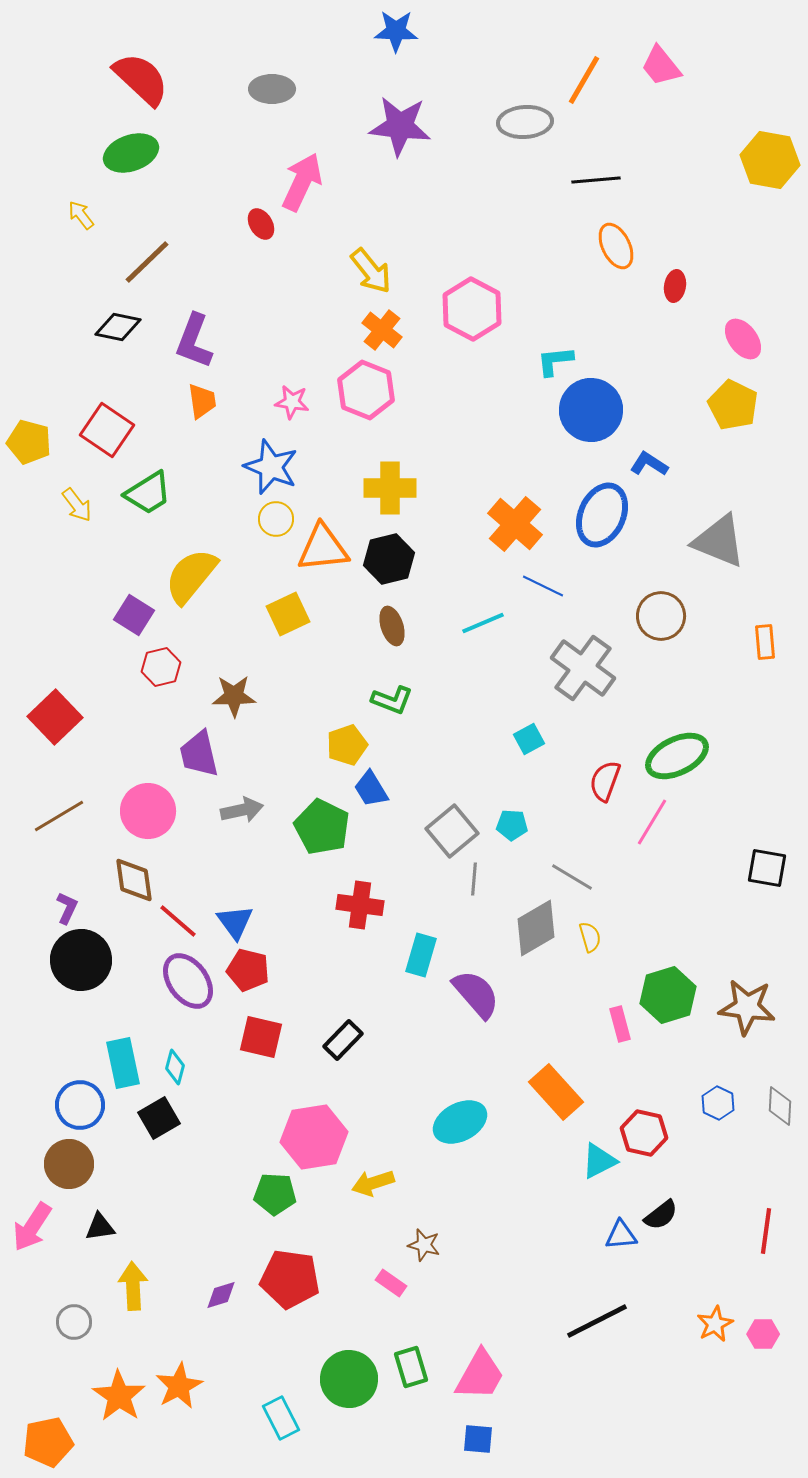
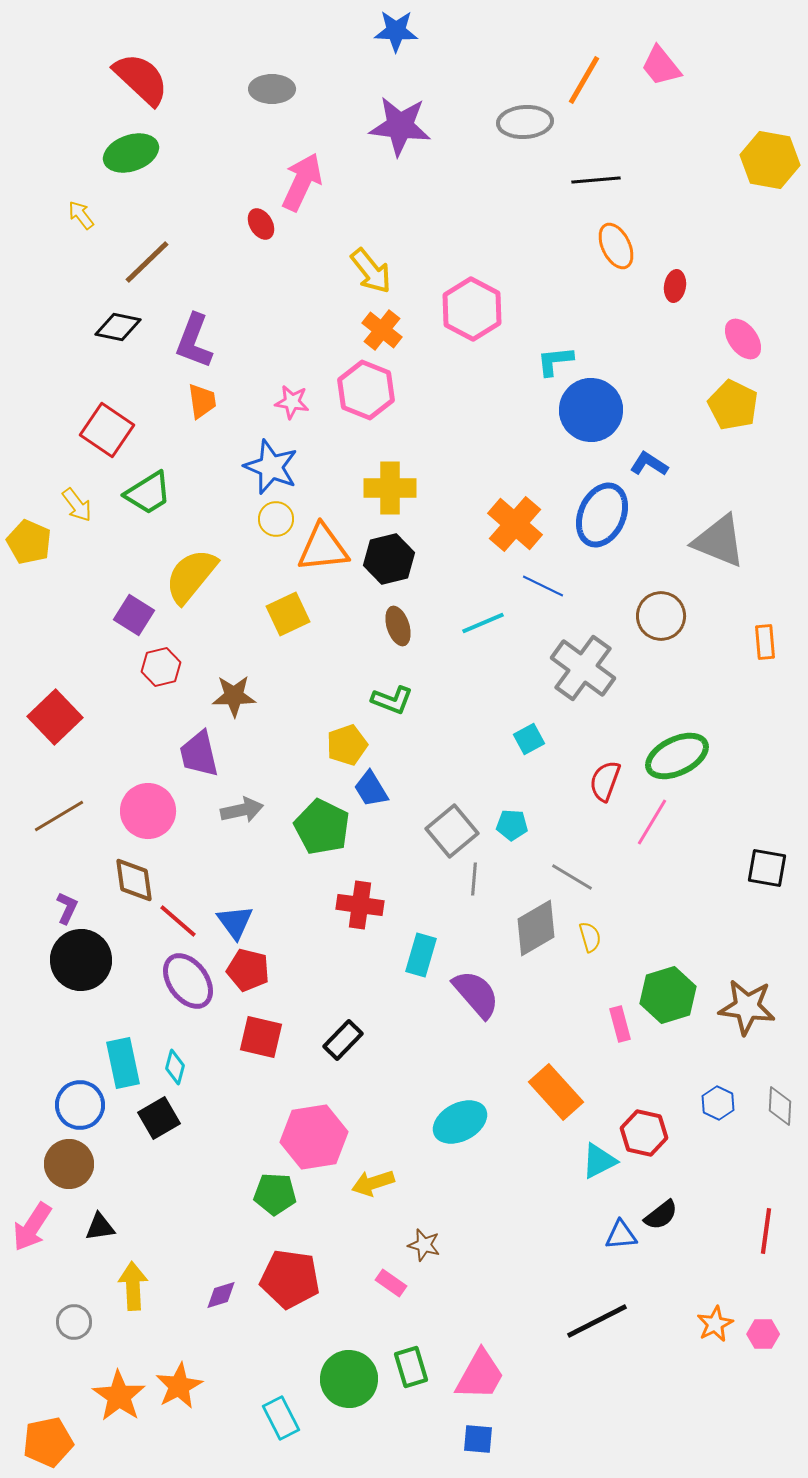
yellow pentagon at (29, 442): moved 100 px down; rotated 9 degrees clockwise
brown ellipse at (392, 626): moved 6 px right
